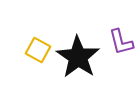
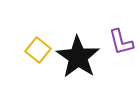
yellow square: rotated 10 degrees clockwise
